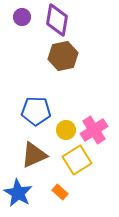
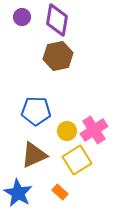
brown hexagon: moved 5 px left
yellow circle: moved 1 px right, 1 px down
